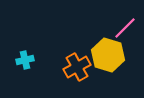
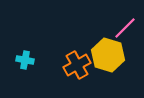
cyan cross: rotated 24 degrees clockwise
orange cross: moved 2 px up
